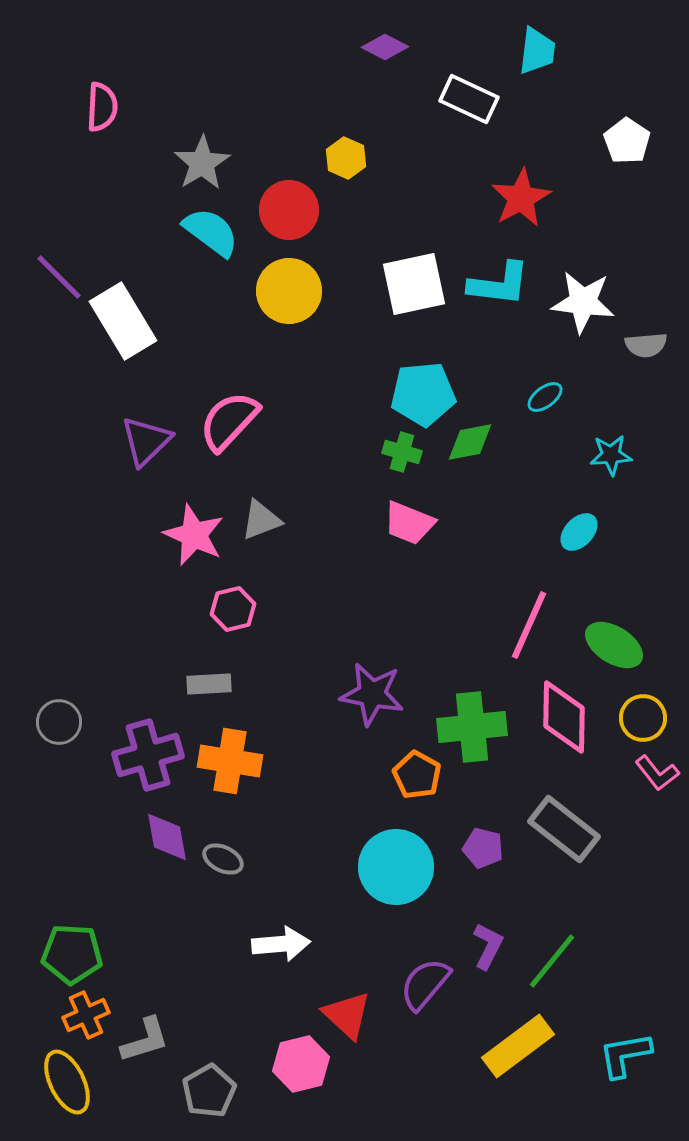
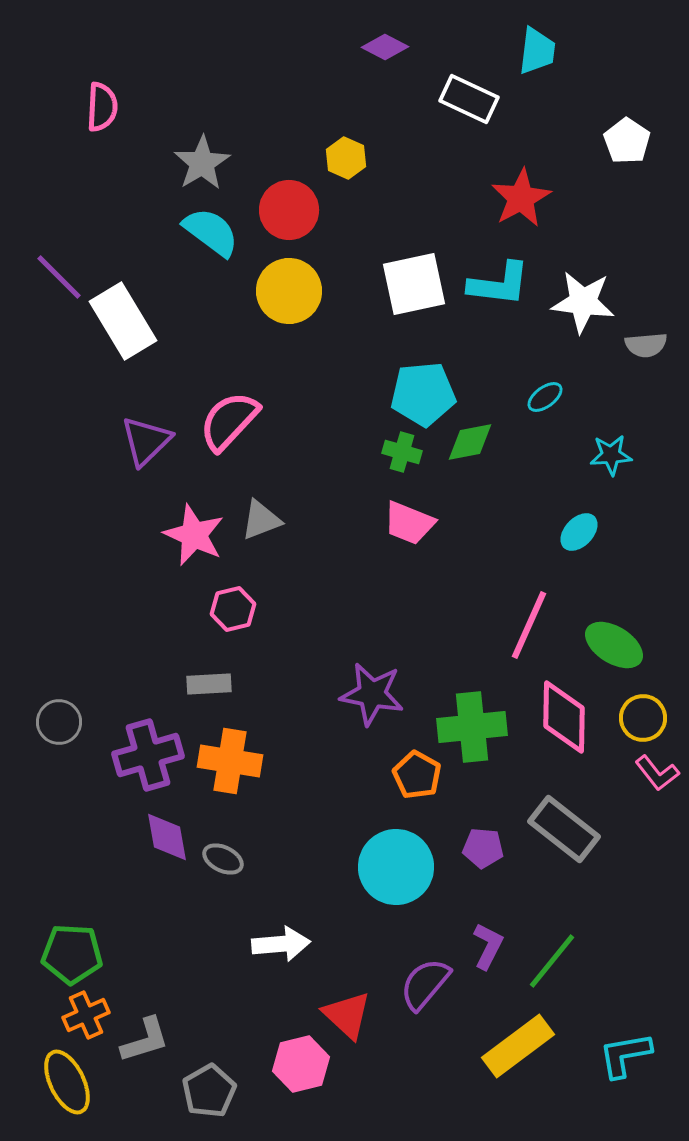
purple pentagon at (483, 848): rotated 9 degrees counterclockwise
